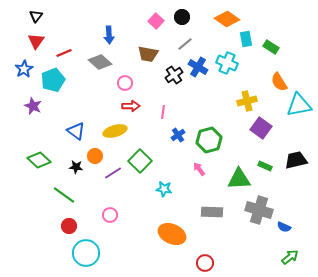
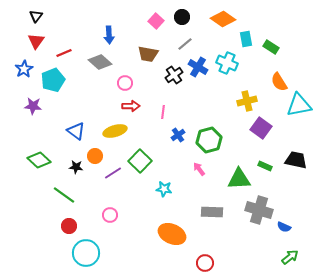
orange diamond at (227, 19): moved 4 px left
purple star at (33, 106): rotated 18 degrees counterclockwise
black trapezoid at (296, 160): rotated 25 degrees clockwise
